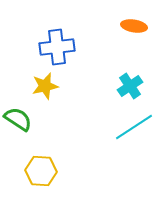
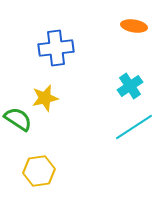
blue cross: moved 1 px left, 1 px down
yellow star: moved 12 px down
yellow hexagon: moved 2 px left; rotated 12 degrees counterclockwise
